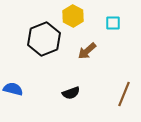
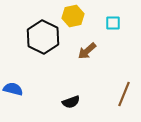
yellow hexagon: rotated 20 degrees clockwise
black hexagon: moved 1 px left, 2 px up; rotated 12 degrees counterclockwise
black semicircle: moved 9 px down
